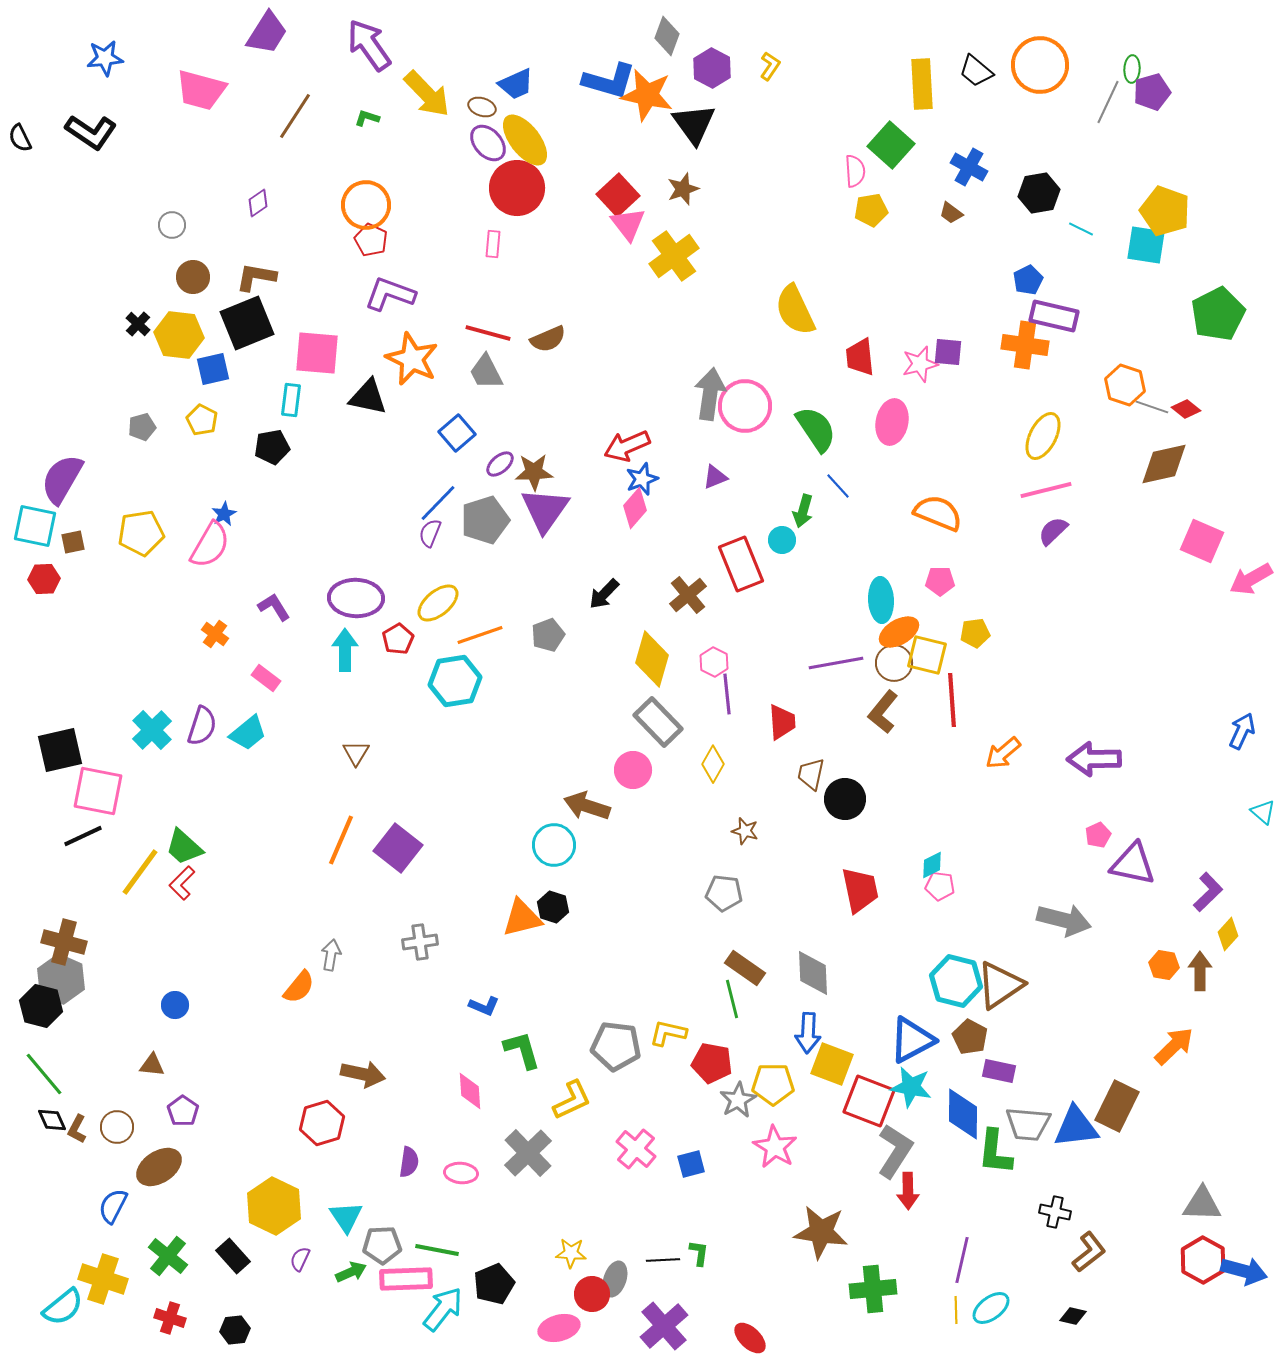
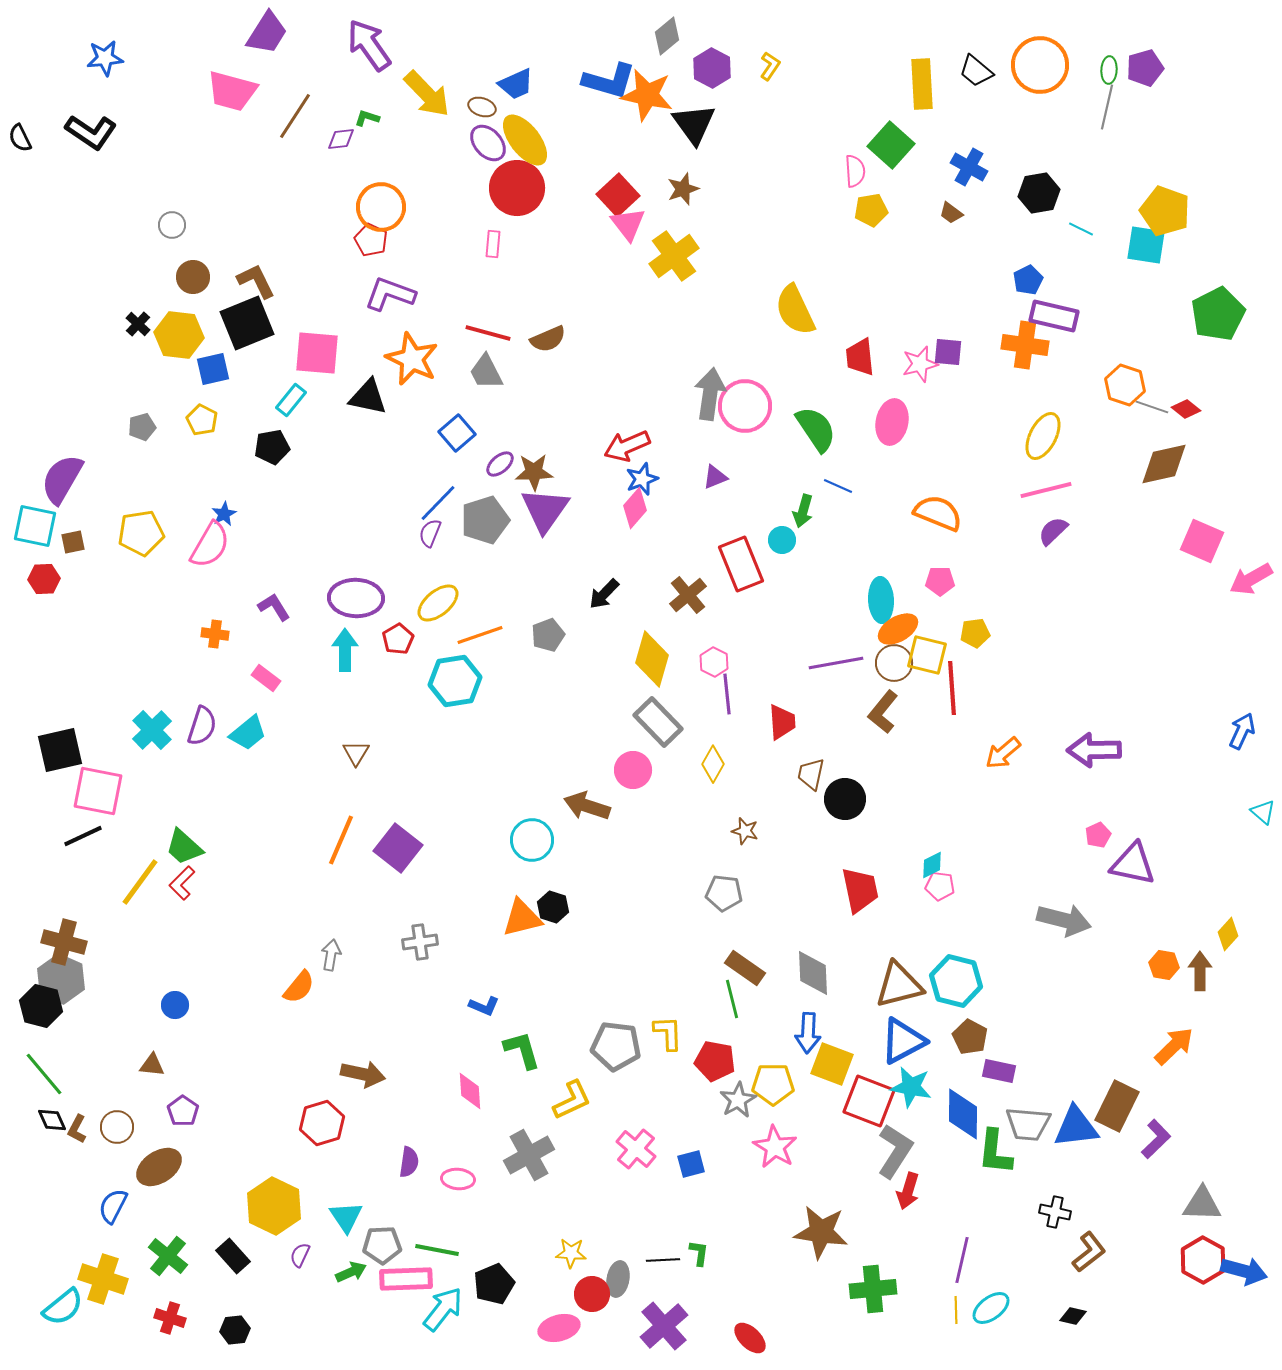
gray diamond at (667, 36): rotated 30 degrees clockwise
green ellipse at (1132, 69): moved 23 px left, 1 px down
pink trapezoid at (201, 90): moved 31 px right, 1 px down
purple pentagon at (1152, 92): moved 7 px left, 24 px up
gray line at (1108, 102): moved 1 px left, 5 px down; rotated 12 degrees counterclockwise
purple diamond at (258, 203): moved 83 px right, 64 px up; rotated 28 degrees clockwise
orange circle at (366, 205): moved 15 px right, 2 px down
brown L-shape at (256, 277): moved 4 px down; rotated 54 degrees clockwise
cyan rectangle at (291, 400): rotated 32 degrees clockwise
blue line at (838, 486): rotated 24 degrees counterclockwise
orange ellipse at (899, 632): moved 1 px left, 3 px up
orange cross at (215, 634): rotated 28 degrees counterclockwise
red line at (952, 700): moved 12 px up
purple arrow at (1094, 759): moved 9 px up
cyan circle at (554, 845): moved 22 px left, 5 px up
yellow line at (140, 872): moved 10 px down
purple L-shape at (1208, 892): moved 52 px left, 247 px down
brown triangle at (1000, 985): moved 101 px left; rotated 20 degrees clockwise
yellow L-shape at (668, 1033): rotated 75 degrees clockwise
blue triangle at (912, 1040): moved 9 px left, 1 px down
red pentagon at (712, 1063): moved 3 px right, 2 px up
gray cross at (528, 1153): moved 1 px right, 2 px down; rotated 15 degrees clockwise
pink ellipse at (461, 1173): moved 3 px left, 6 px down
red arrow at (908, 1191): rotated 18 degrees clockwise
purple semicircle at (300, 1259): moved 4 px up
gray ellipse at (615, 1279): moved 3 px right; rotated 8 degrees counterclockwise
